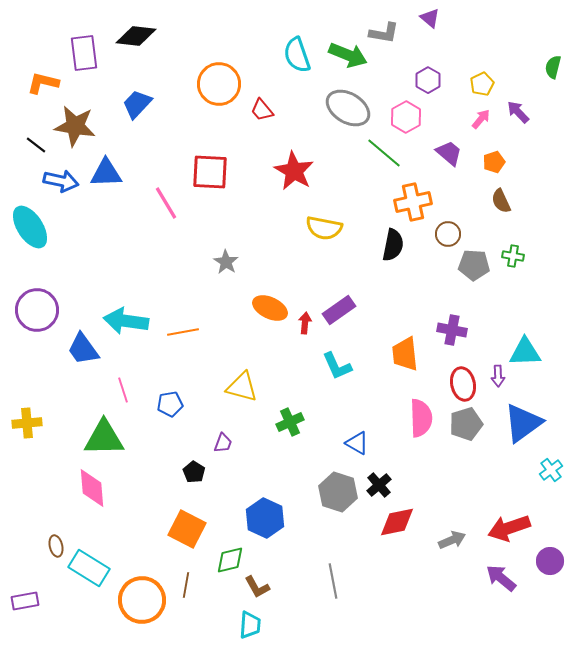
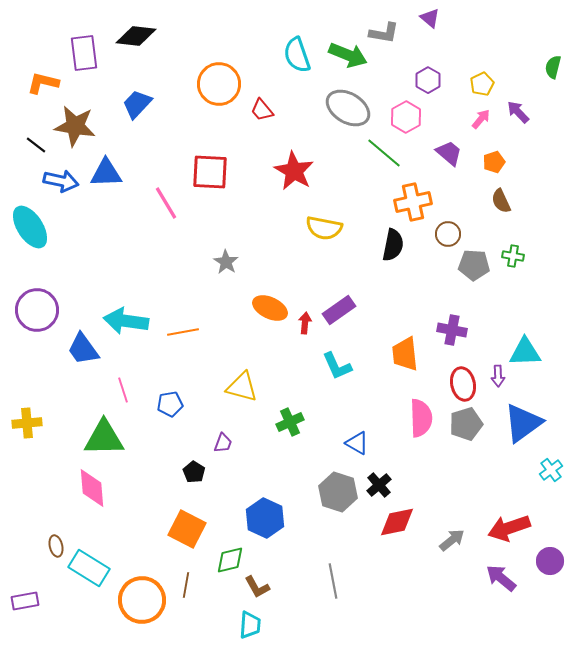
gray arrow at (452, 540): rotated 16 degrees counterclockwise
